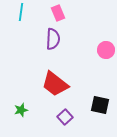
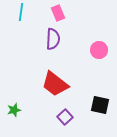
pink circle: moved 7 px left
green star: moved 7 px left
